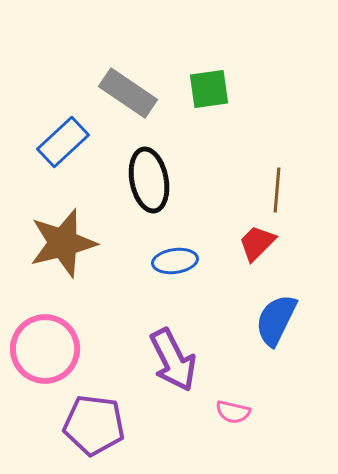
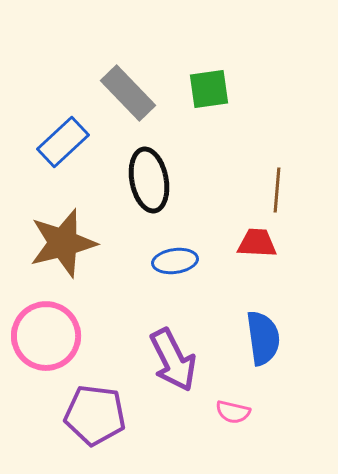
gray rectangle: rotated 12 degrees clockwise
red trapezoid: rotated 48 degrees clockwise
blue semicircle: moved 13 px left, 18 px down; rotated 146 degrees clockwise
pink circle: moved 1 px right, 13 px up
purple pentagon: moved 1 px right, 10 px up
